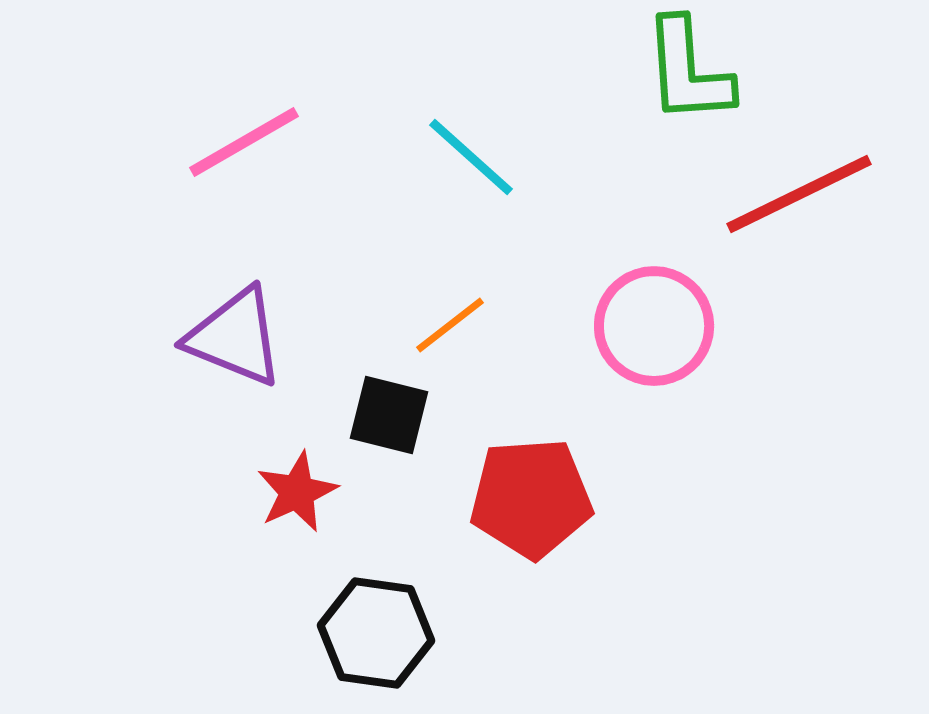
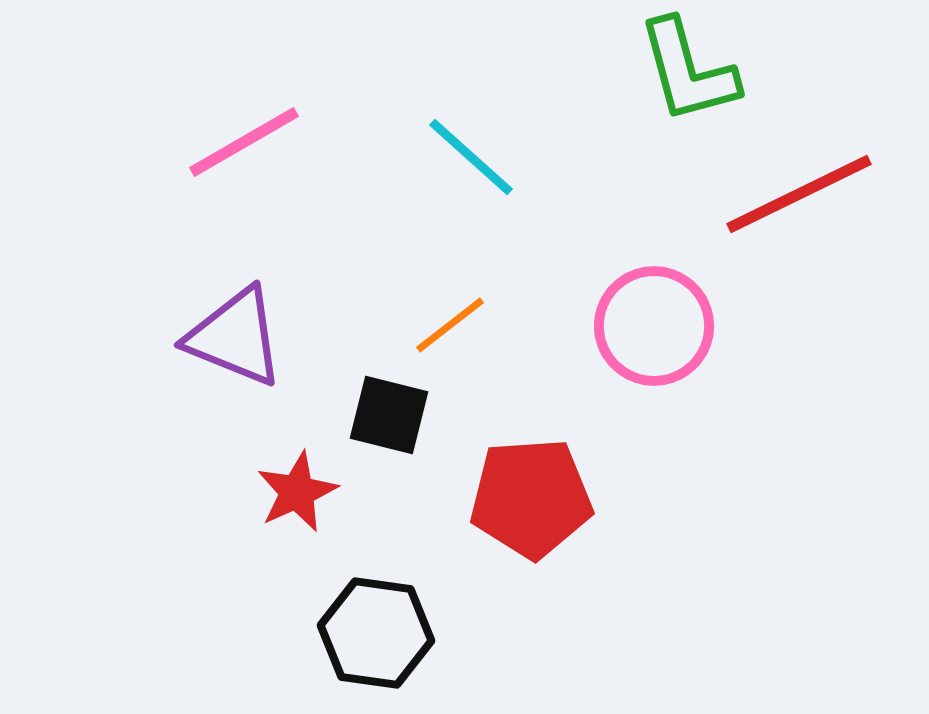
green L-shape: rotated 11 degrees counterclockwise
